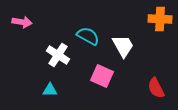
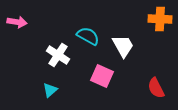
pink arrow: moved 5 px left
cyan triangle: rotated 42 degrees counterclockwise
